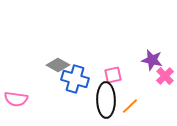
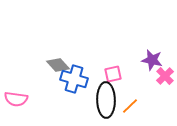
gray diamond: rotated 20 degrees clockwise
pink square: moved 1 px up
blue cross: moved 1 px left
